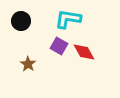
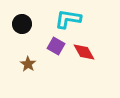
black circle: moved 1 px right, 3 px down
purple square: moved 3 px left
